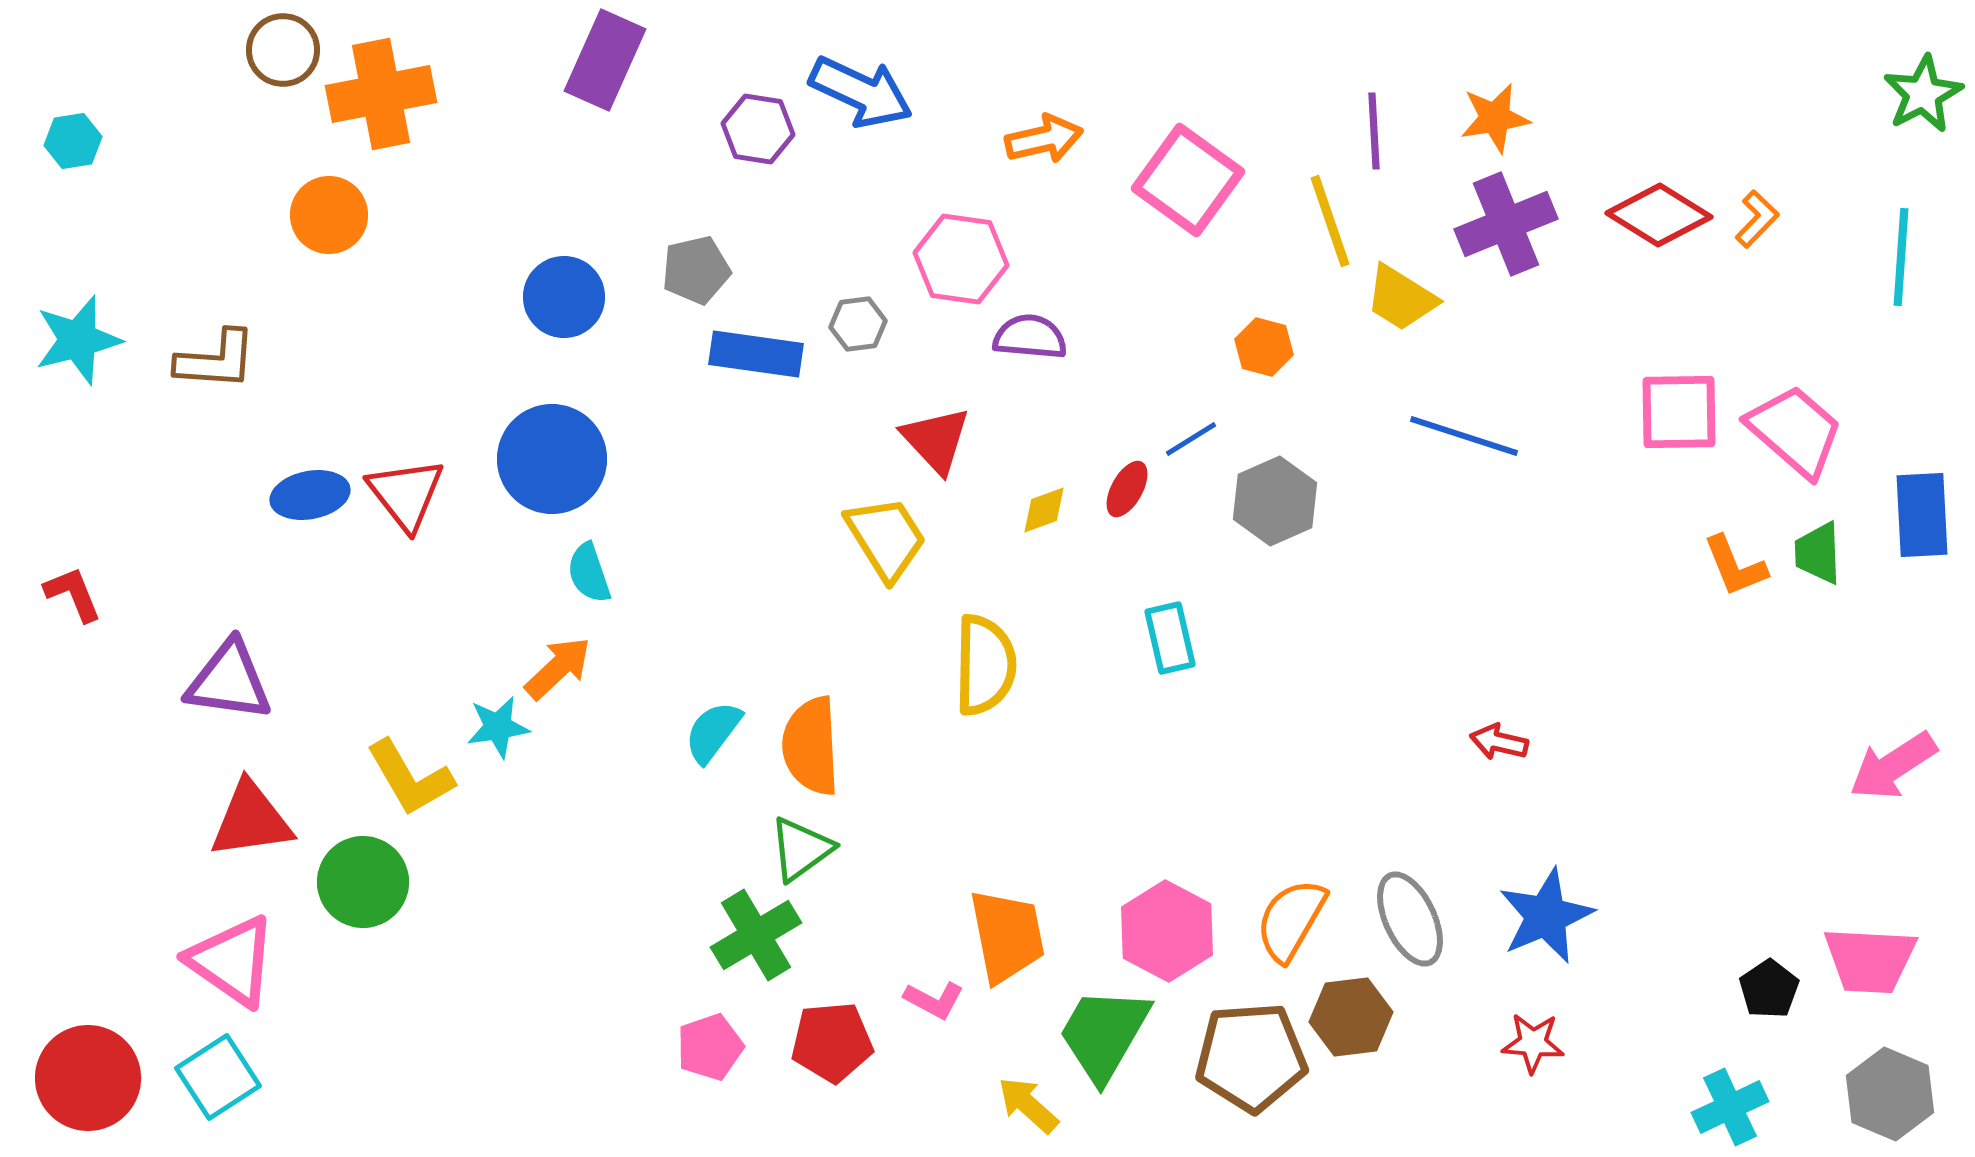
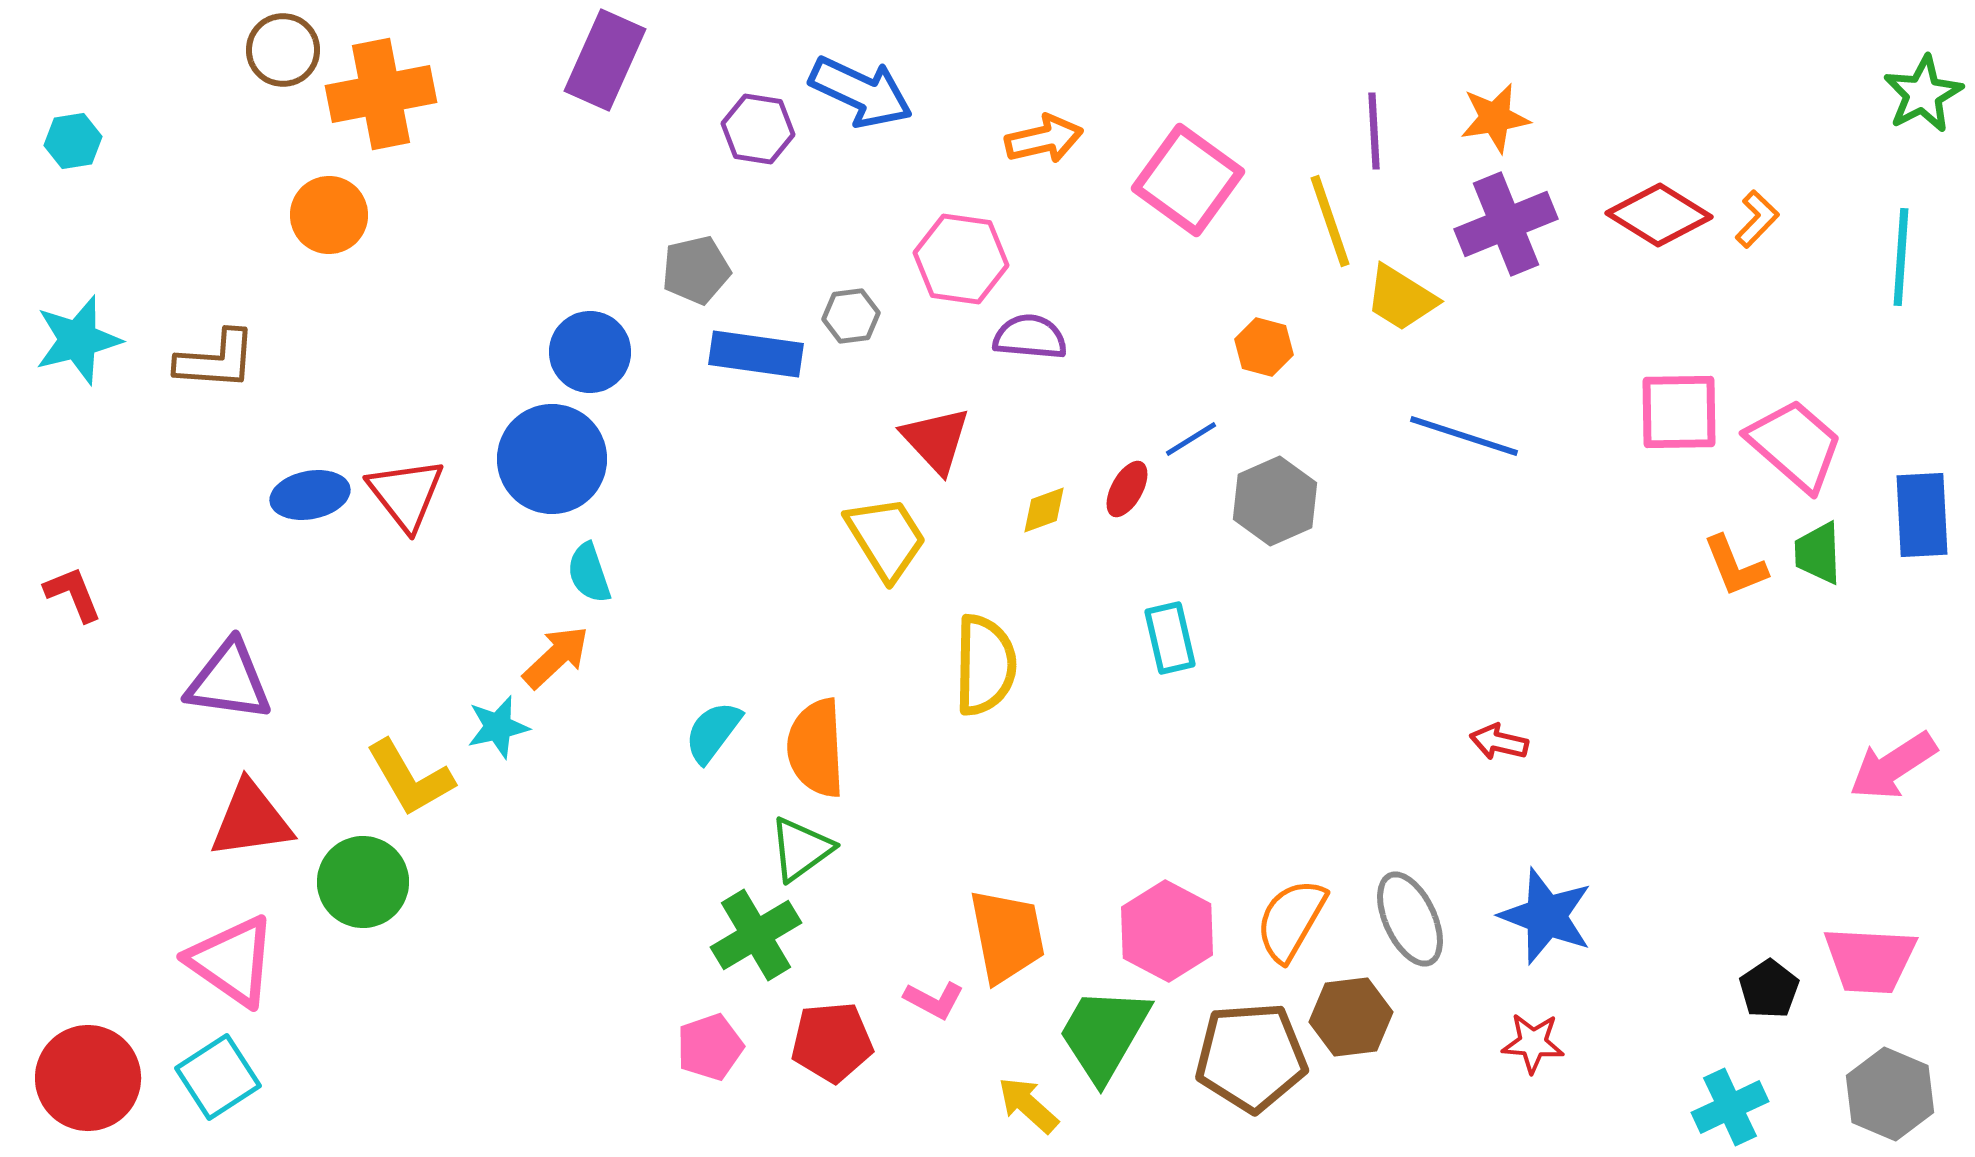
blue circle at (564, 297): moved 26 px right, 55 px down
gray hexagon at (858, 324): moved 7 px left, 8 px up
pink trapezoid at (1795, 431): moved 14 px down
orange arrow at (558, 668): moved 2 px left, 11 px up
cyan star at (498, 727): rotated 4 degrees counterclockwise
orange semicircle at (811, 746): moved 5 px right, 2 px down
blue star at (1546, 916): rotated 28 degrees counterclockwise
